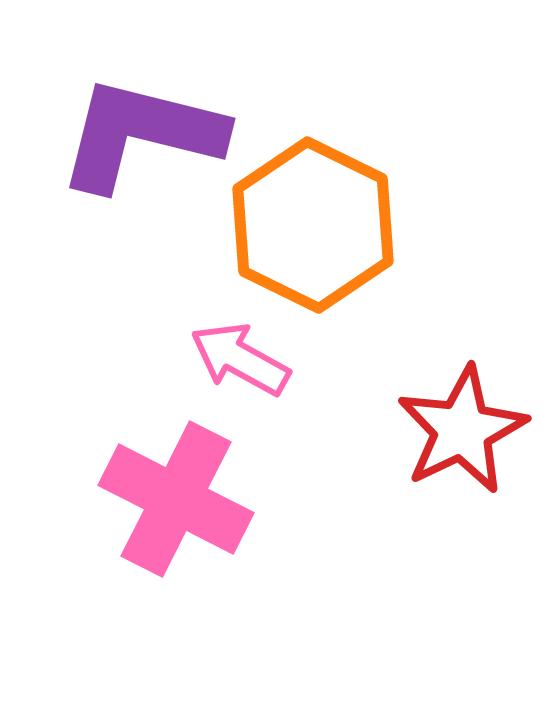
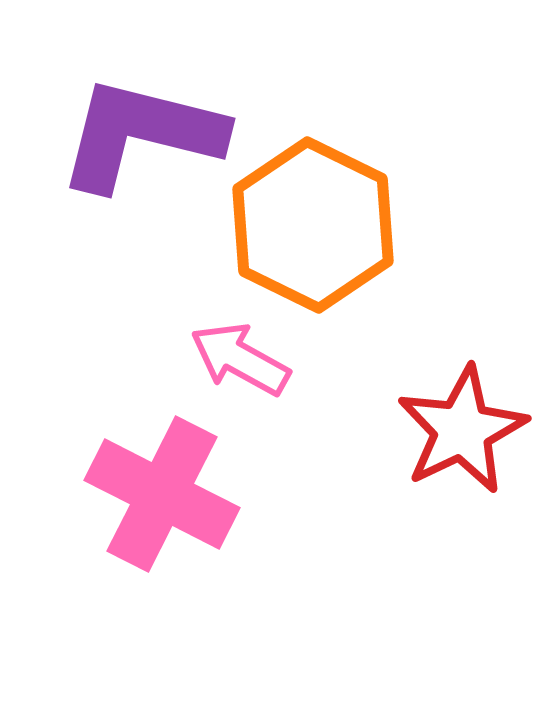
pink cross: moved 14 px left, 5 px up
